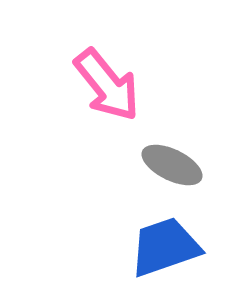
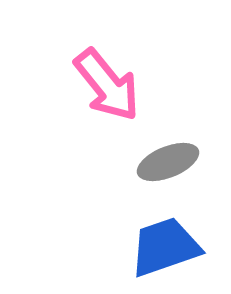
gray ellipse: moved 4 px left, 3 px up; rotated 48 degrees counterclockwise
